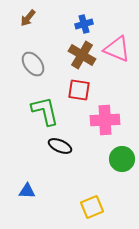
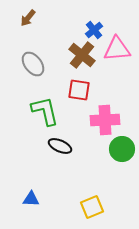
blue cross: moved 10 px right, 6 px down; rotated 24 degrees counterclockwise
pink triangle: rotated 28 degrees counterclockwise
brown cross: rotated 8 degrees clockwise
green circle: moved 10 px up
blue triangle: moved 4 px right, 8 px down
